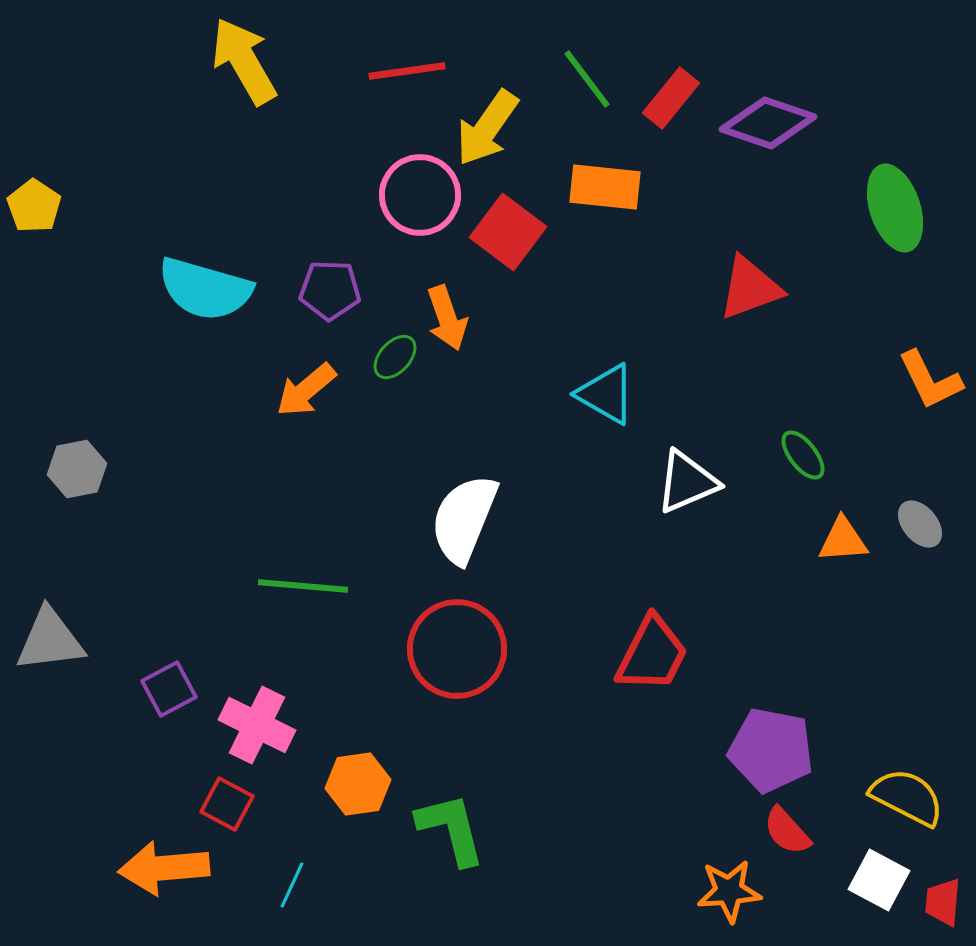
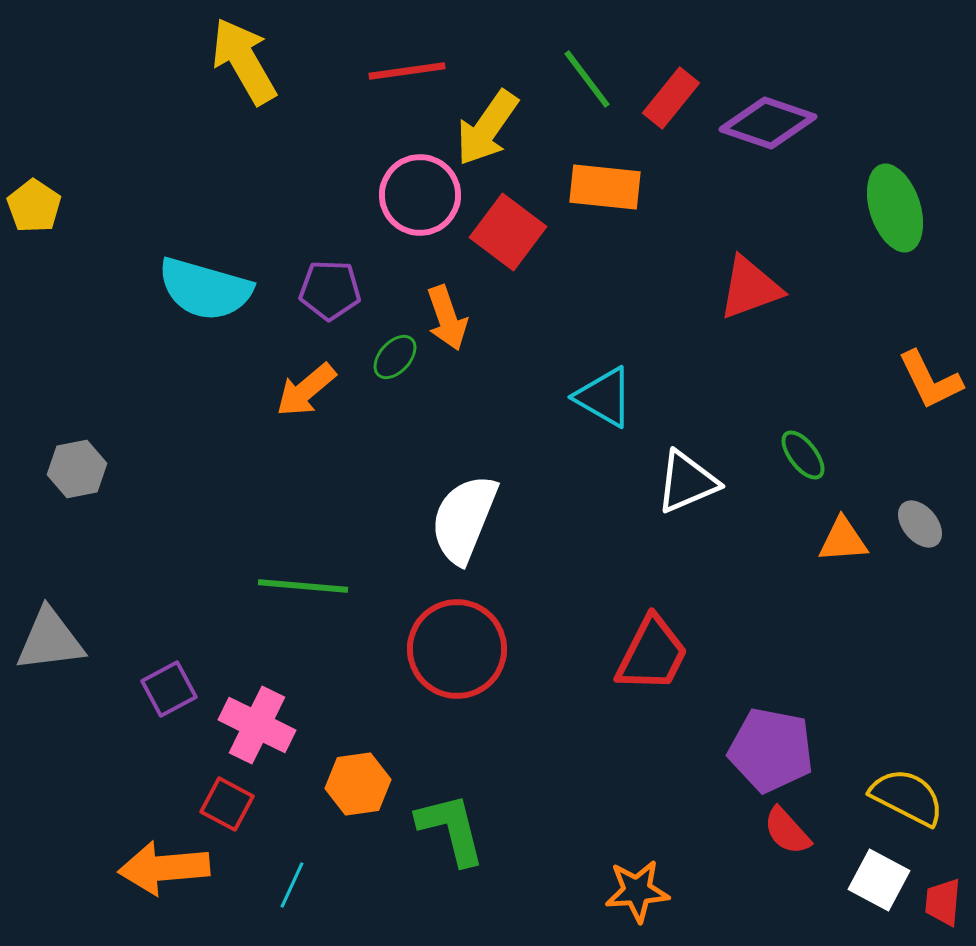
cyan triangle at (606, 394): moved 2 px left, 3 px down
orange star at (729, 891): moved 92 px left
